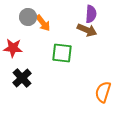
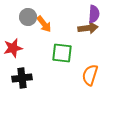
purple semicircle: moved 3 px right
orange arrow: moved 1 px right, 1 px down
brown arrow: moved 1 px right, 2 px up; rotated 30 degrees counterclockwise
red star: rotated 18 degrees counterclockwise
black cross: rotated 36 degrees clockwise
orange semicircle: moved 13 px left, 17 px up
